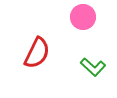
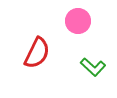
pink circle: moved 5 px left, 4 px down
